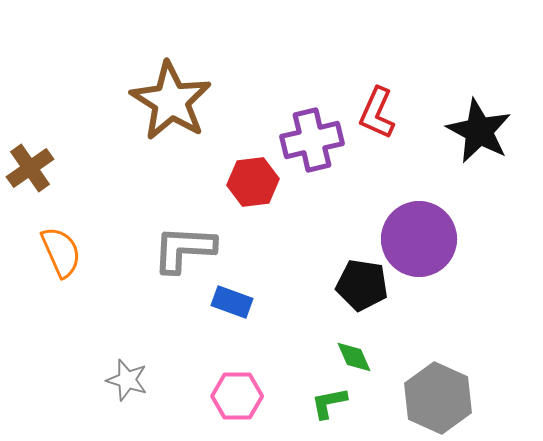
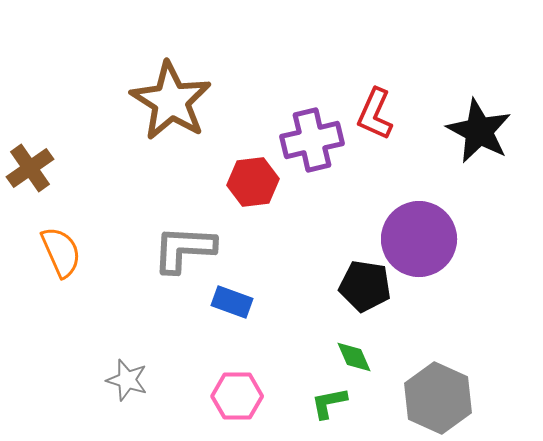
red L-shape: moved 2 px left, 1 px down
black pentagon: moved 3 px right, 1 px down
